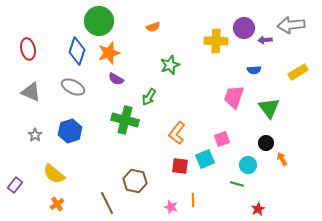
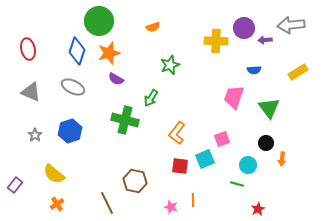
green arrow: moved 2 px right, 1 px down
orange arrow: rotated 144 degrees counterclockwise
